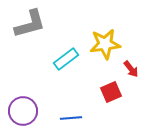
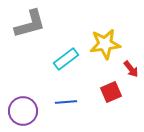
blue line: moved 5 px left, 16 px up
